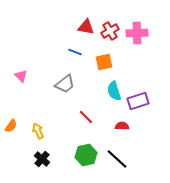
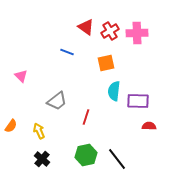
red triangle: rotated 24 degrees clockwise
blue line: moved 8 px left
orange square: moved 2 px right, 1 px down
gray trapezoid: moved 8 px left, 17 px down
cyan semicircle: rotated 24 degrees clockwise
purple rectangle: rotated 20 degrees clockwise
red line: rotated 63 degrees clockwise
red semicircle: moved 27 px right
yellow arrow: moved 1 px right
black line: rotated 10 degrees clockwise
